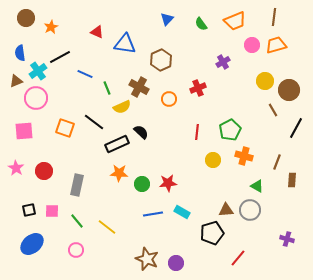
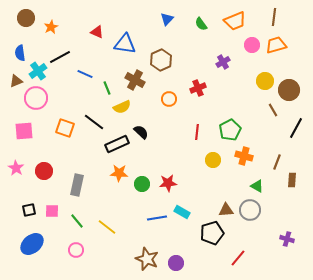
brown cross at (139, 87): moved 4 px left, 7 px up
blue line at (153, 214): moved 4 px right, 4 px down
